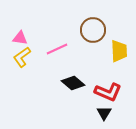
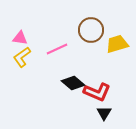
brown circle: moved 2 px left
yellow trapezoid: moved 2 px left, 7 px up; rotated 105 degrees counterclockwise
red L-shape: moved 11 px left
